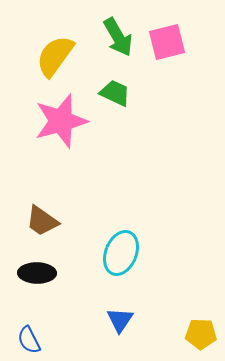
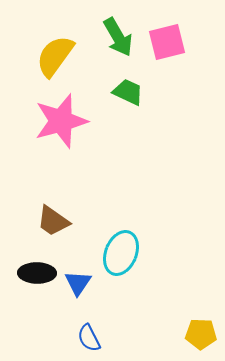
green trapezoid: moved 13 px right, 1 px up
brown trapezoid: moved 11 px right
blue triangle: moved 42 px left, 37 px up
blue semicircle: moved 60 px right, 2 px up
